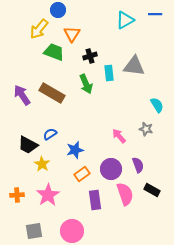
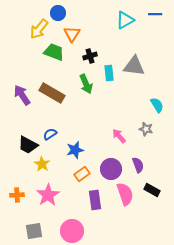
blue circle: moved 3 px down
